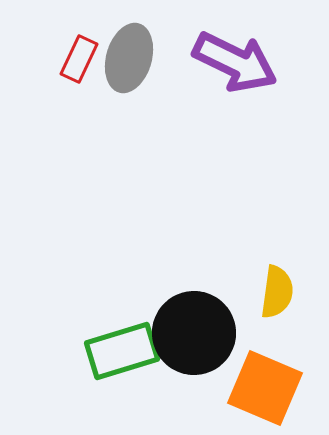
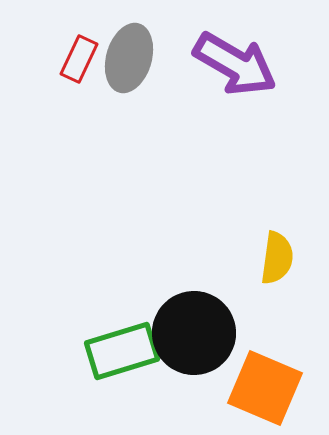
purple arrow: moved 2 px down; rotated 4 degrees clockwise
yellow semicircle: moved 34 px up
